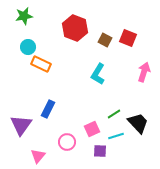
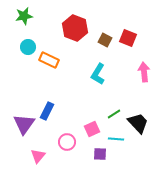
orange rectangle: moved 8 px right, 4 px up
pink arrow: rotated 24 degrees counterclockwise
blue rectangle: moved 1 px left, 2 px down
purple triangle: moved 3 px right, 1 px up
cyan line: moved 3 px down; rotated 21 degrees clockwise
purple square: moved 3 px down
